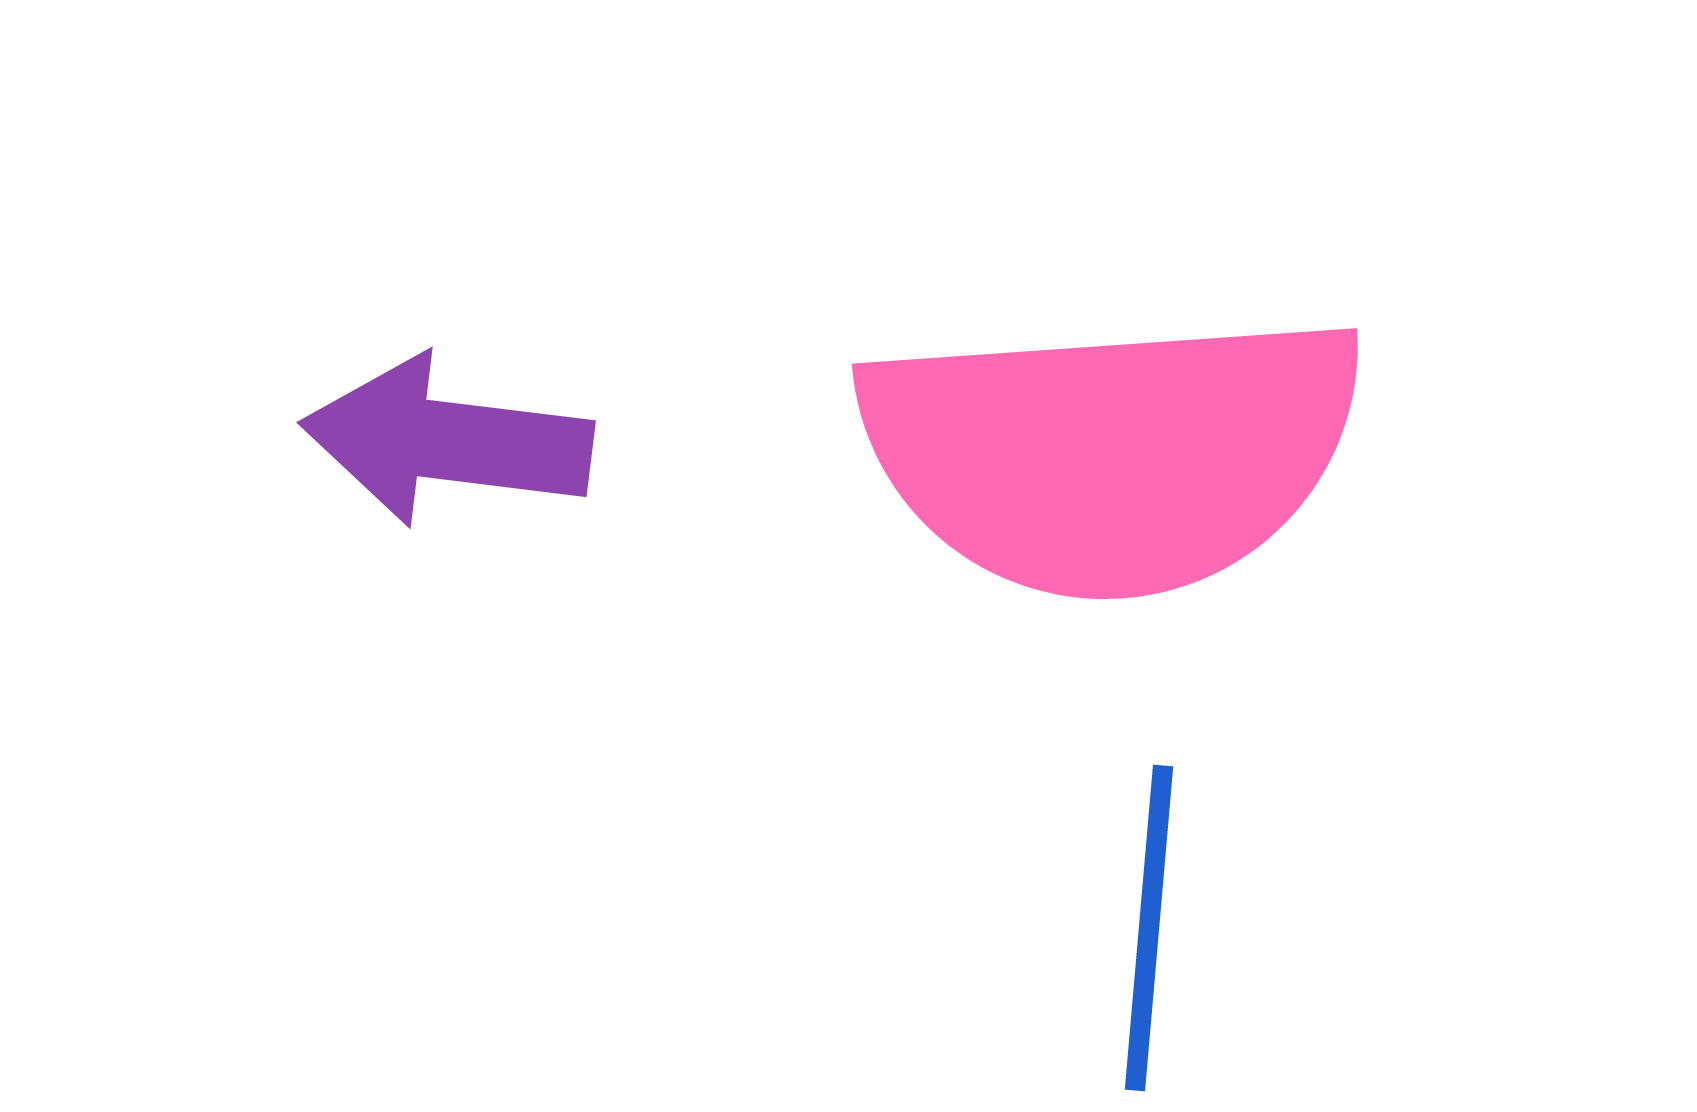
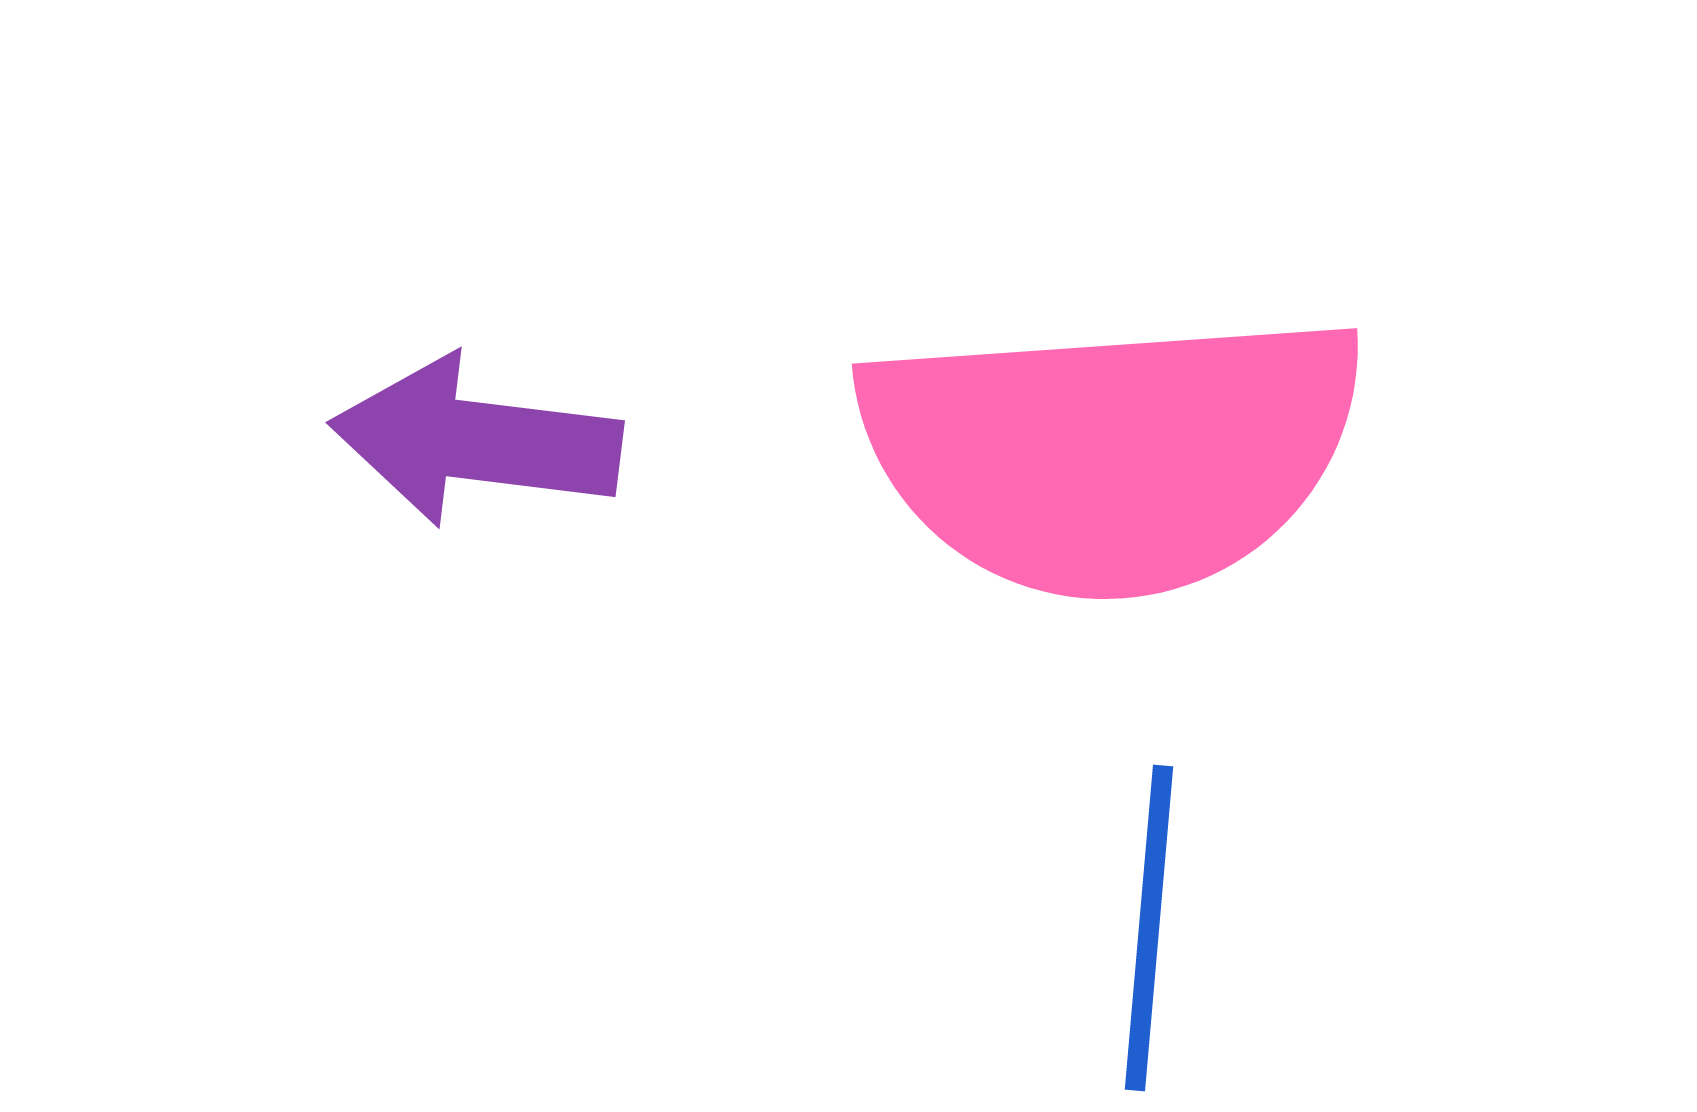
purple arrow: moved 29 px right
